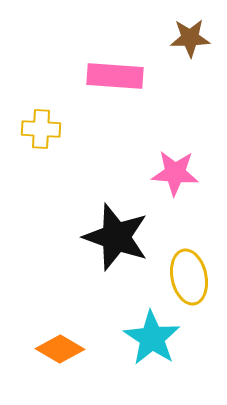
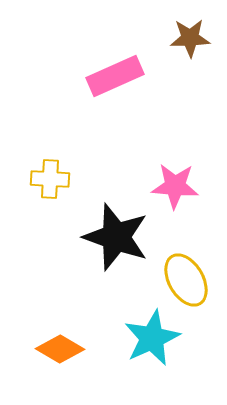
pink rectangle: rotated 28 degrees counterclockwise
yellow cross: moved 9 px right, 50 px down
pink star: moved 13 px down
yellow ellipse: moved 3 px left, 3 px down; rotated 18 degrees counterclockwise
cyan star: rotated 14 degrees clockwise
